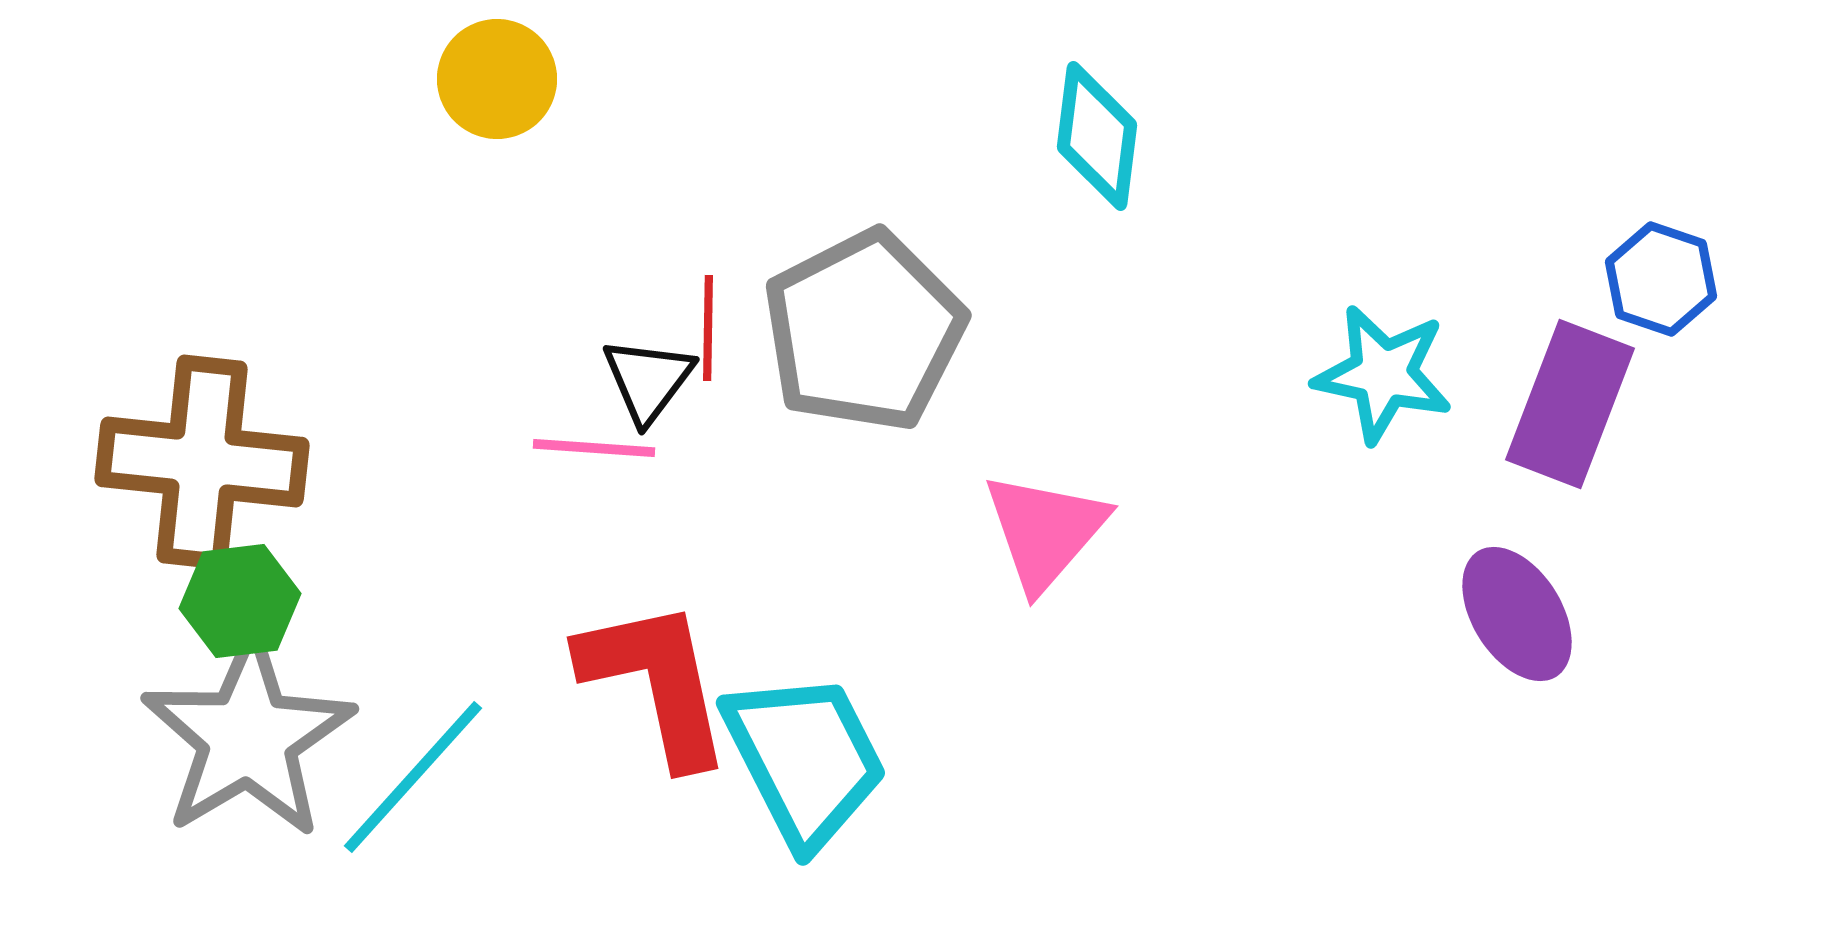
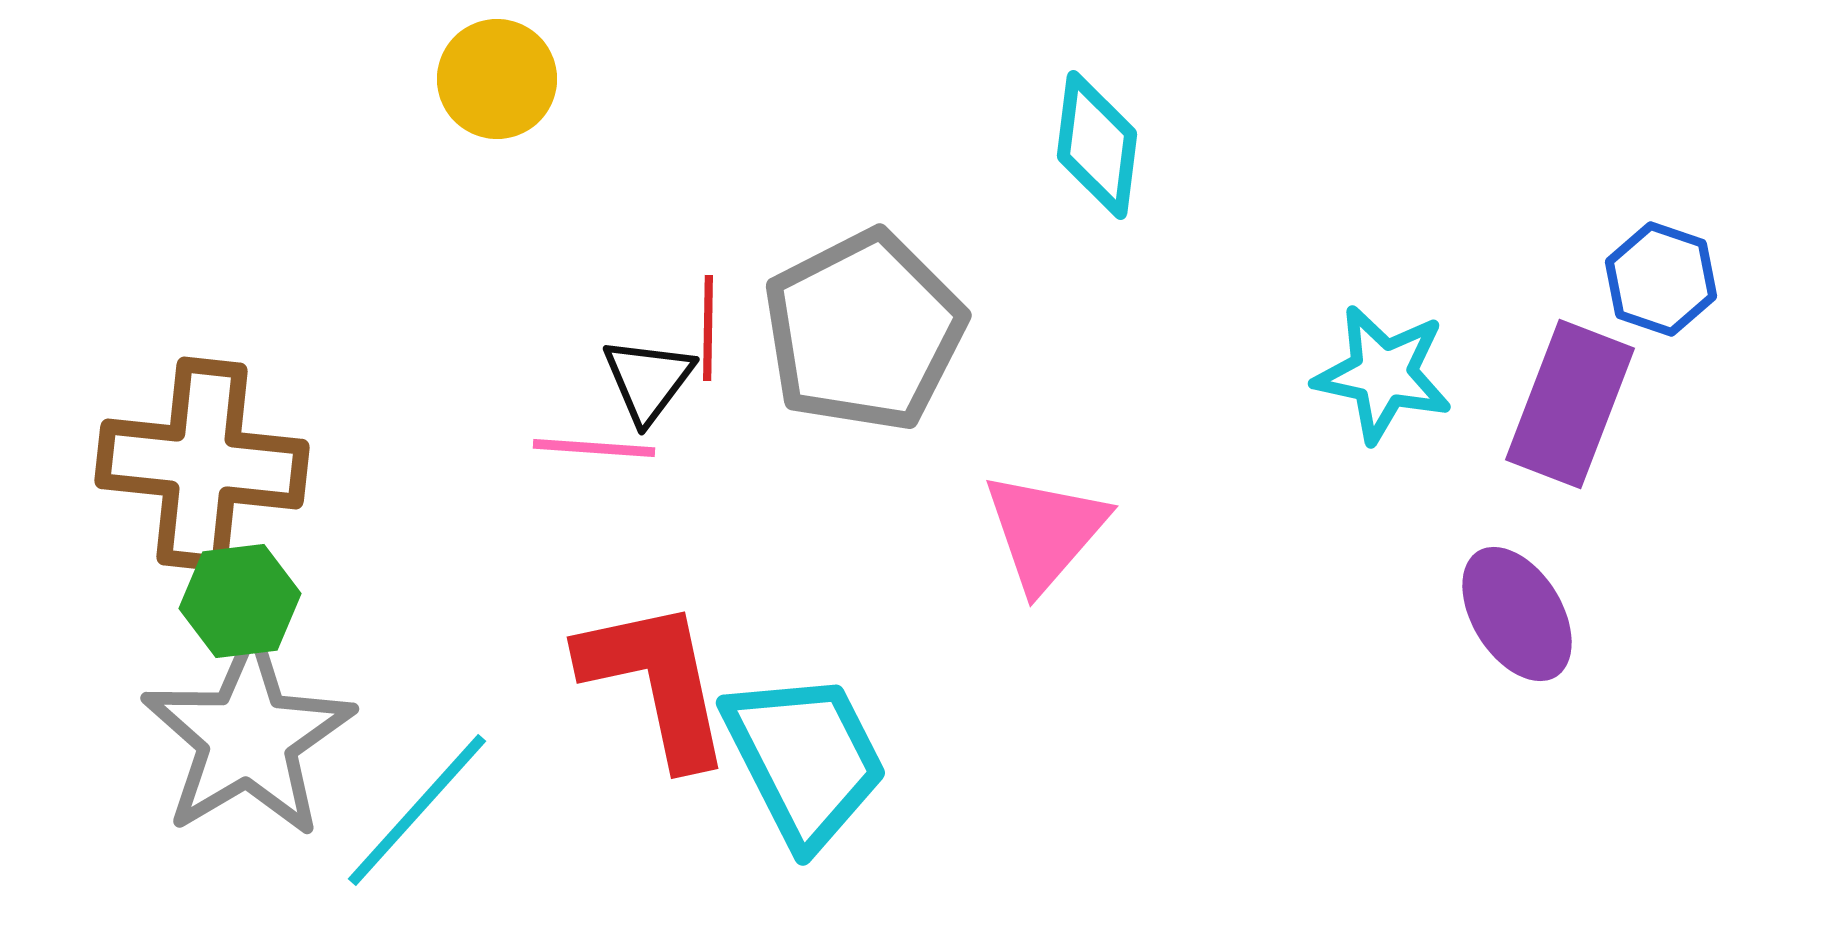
cyan diamond: moved 9 px down
brown cross: moved 2 px down
cyan line: moved 4 px right, 33 px down
